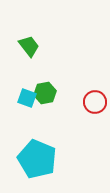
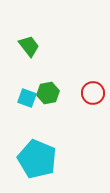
green hexagon: moved 3 px right
red circle: moved 2 px left, 9 px up
